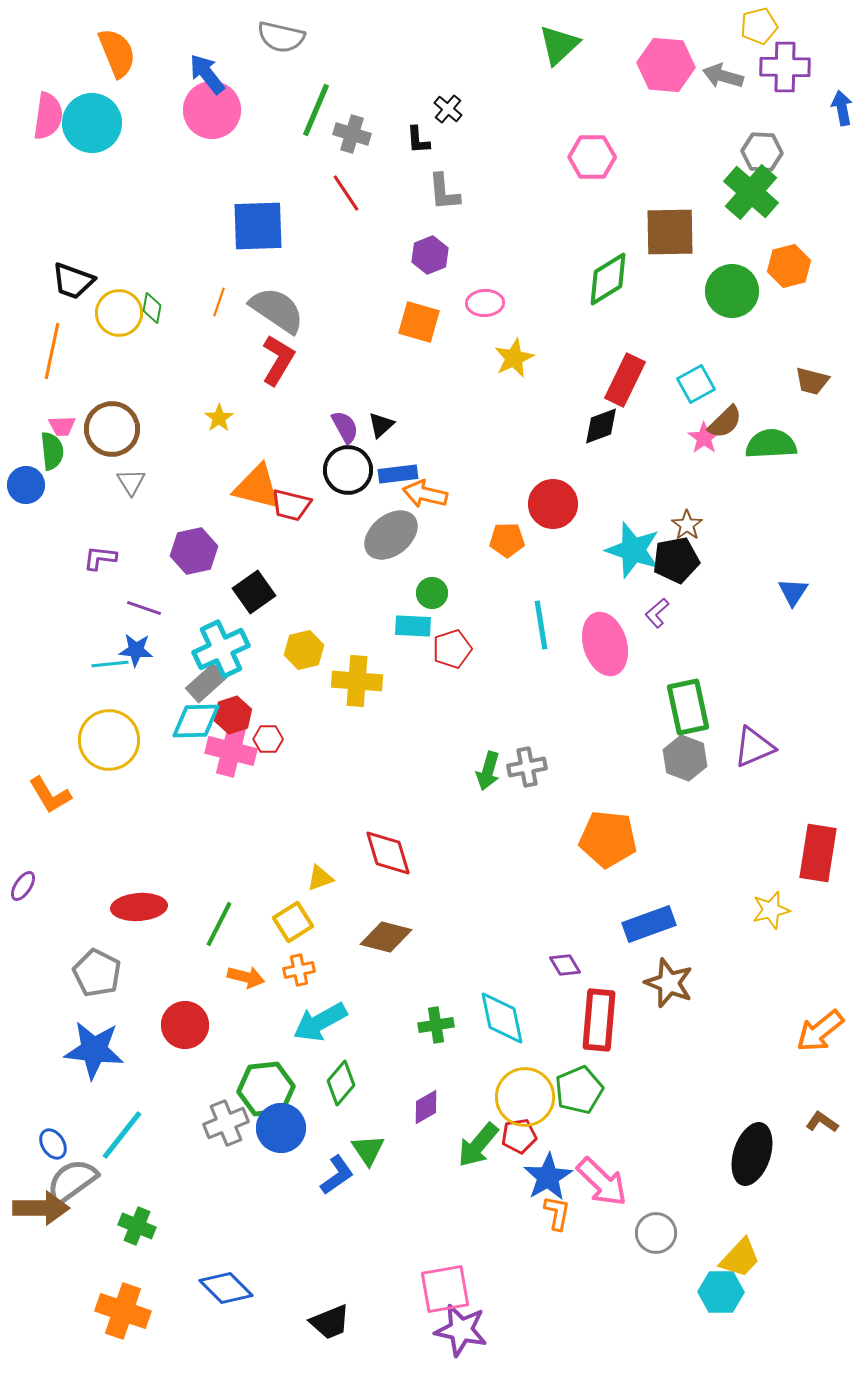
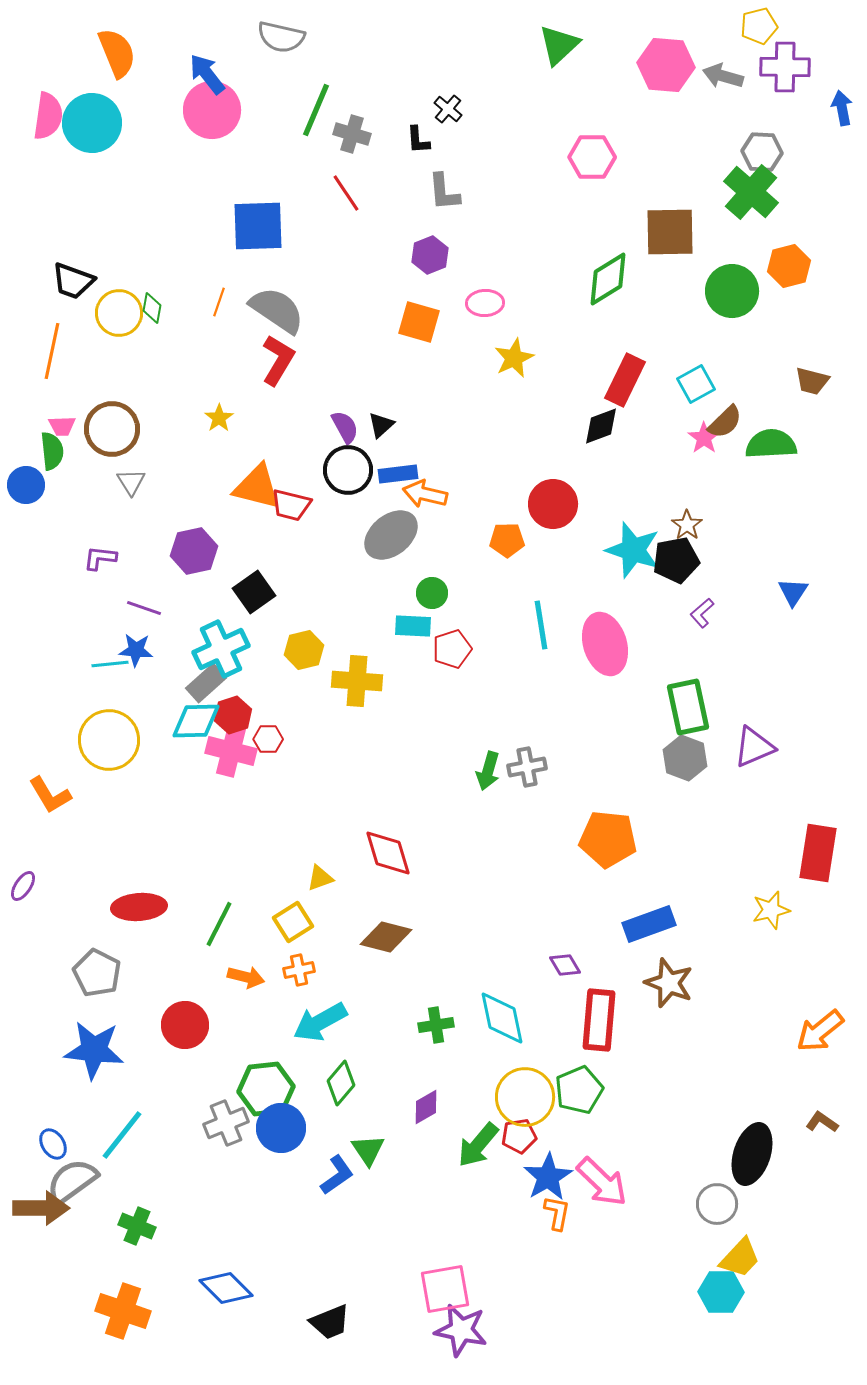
purple L-shape at (657, 613): moved 45 px right
gray circle at (656, 1233): moved 61 px right, 29 px up
